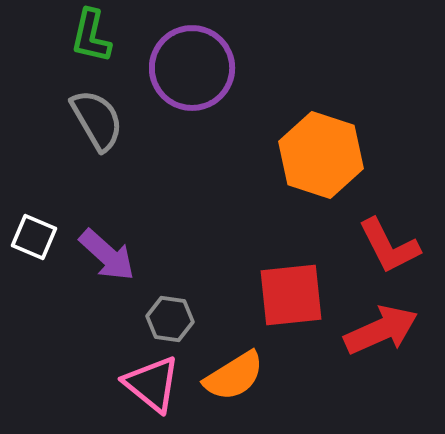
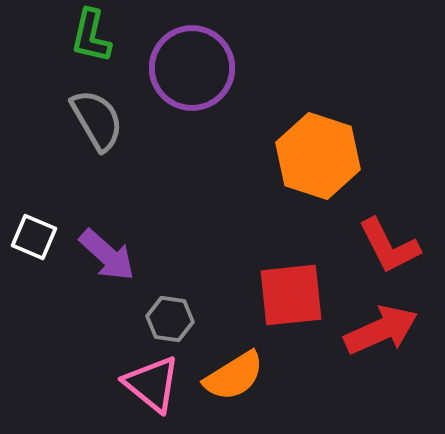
orange hexagon: moved 3 px left, 1 px down
